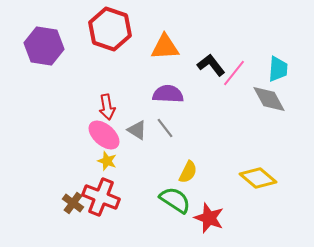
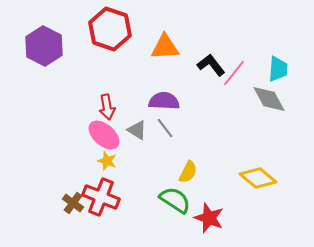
purple hexagon: rotated 18 degrees clockwise
purple semicircle: moved 4 px left, 7 px down
